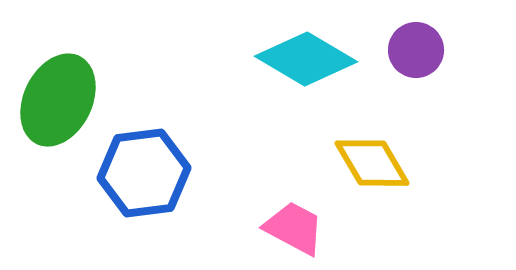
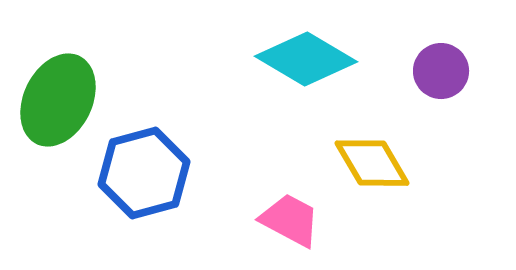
purple circle: moved 25 px right, 21 px down
blue hexagon: rotated 8 degrees counterclockwise
pink trapezoid: moved 4 px left, 8 px up
